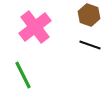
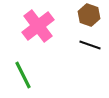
pink cross: moved 3 px right, 1 px up
